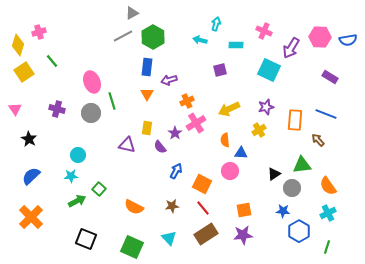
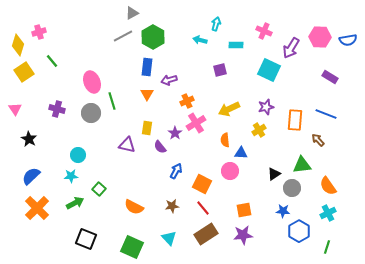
green arrow at (77, 201): moved 2 px left, 2 px down
orange cross at (31, 217): moved 6 px right, 9 px up
